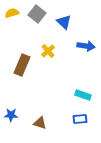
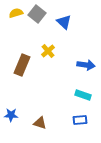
yellow semicircle: moved 4 px right
blue arrow: moved 19 px down
blue rectangle: moved 1 px down
